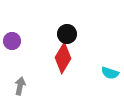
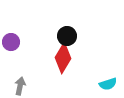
black circle: moved 2 px down
purple circle: moved 1 px left, 1 px down
cyan semicircle: moved 2 px left, 11 px down; rotated 36 degrees counterclockwise
